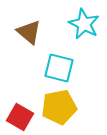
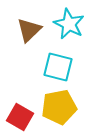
cyan star: moved 15 px left
brown triangle: moved 2 px up; rotated 36 degrees clockwise
cyan square: moved 1 px left, 1 px up
